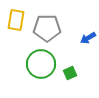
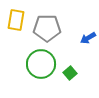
green square: rotated 16 degrees counterclockwise
